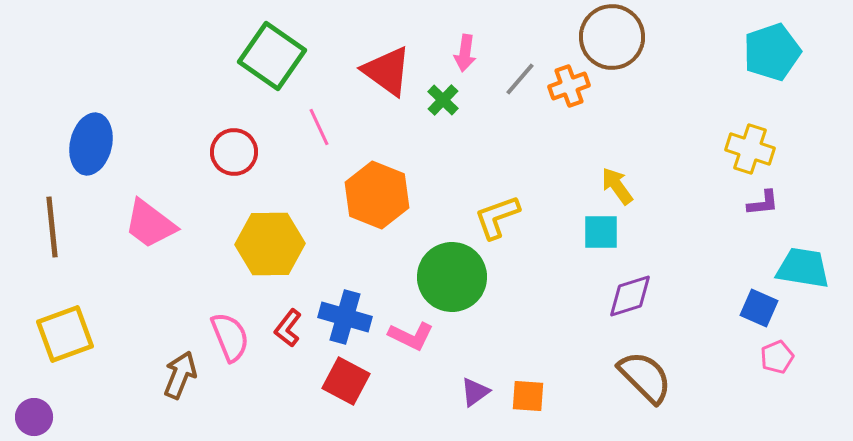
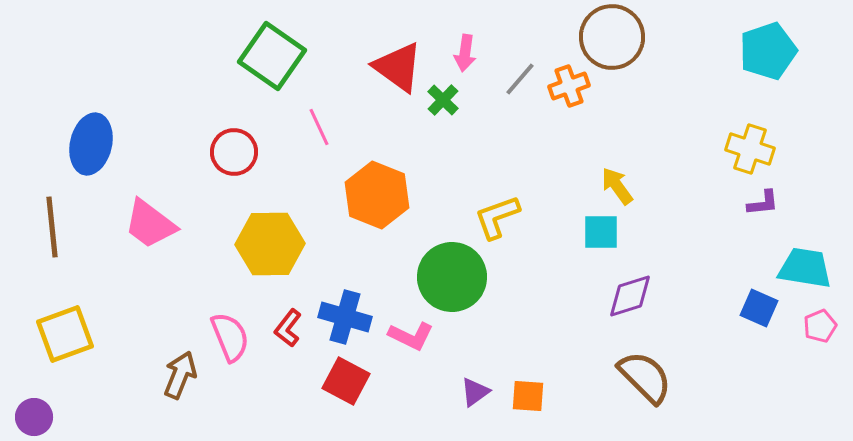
cyan pentagon: moved 4 px left, 1 px up
red triangle: moved 11 px right, 4 px up
cyan trapezoid: moved 2 px right
pink pentagon: moved 43 px right, 31 px up
